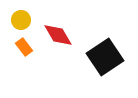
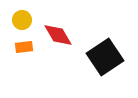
yellow circle: moved 1 px right
orange rectangle: rotated 60 degrees counterclockwise
